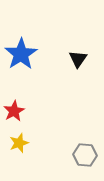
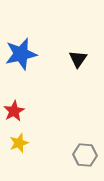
blue star: rotated 20 degrees clockwise
